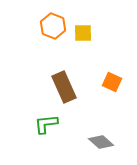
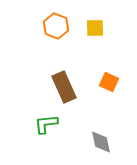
orange hexagon: moved 3 px right
yellow square: moved 12 px right, 5 px up
orange square: moved 3 px left
gray diamond: rotated 35 degrees clockwise
